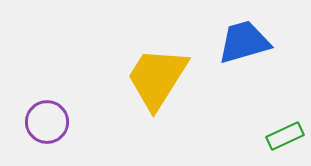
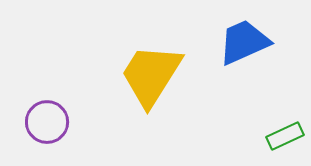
blue trapezoid: rotated 8 degrees counterclockwise
yellow trapezoid: moved 6 px left, 3 px up
